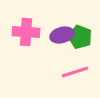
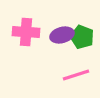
green pentagon: moved 2 px right
pink line: moved 1 px right, 3 px down
